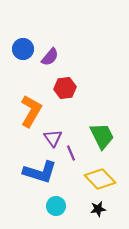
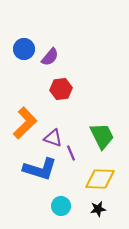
blue circle: moved 1 px right
red hexagon: moved 4 px left, 1 px down
orange L-shape: moved 6 px left, 12 px down; rotated 16 degrees clockwise
purple triangle: rotated 36 degrees counterclockwise
blue L-shape: moved 3 px up
yellow diamond: rotated 44 degrees counterclockwise
cyan circle: moved 5 px right
